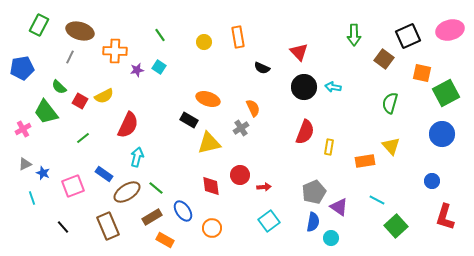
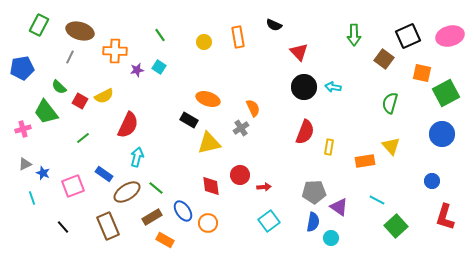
pink ellipse at (450, 30): moved 6 px down
black semicircle at (262, 68): moved 12 px right, 43 px up
pink cross at (23, 129): rotated 14 degrees clockwise
gray pentagon at (314, 192): rotated 20 degrees clockwise
orange circle at (212, 228): moved 4 px left, 5 px up
